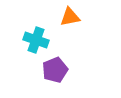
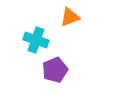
orange triangle: rotated 10 degrees counterclockwise
